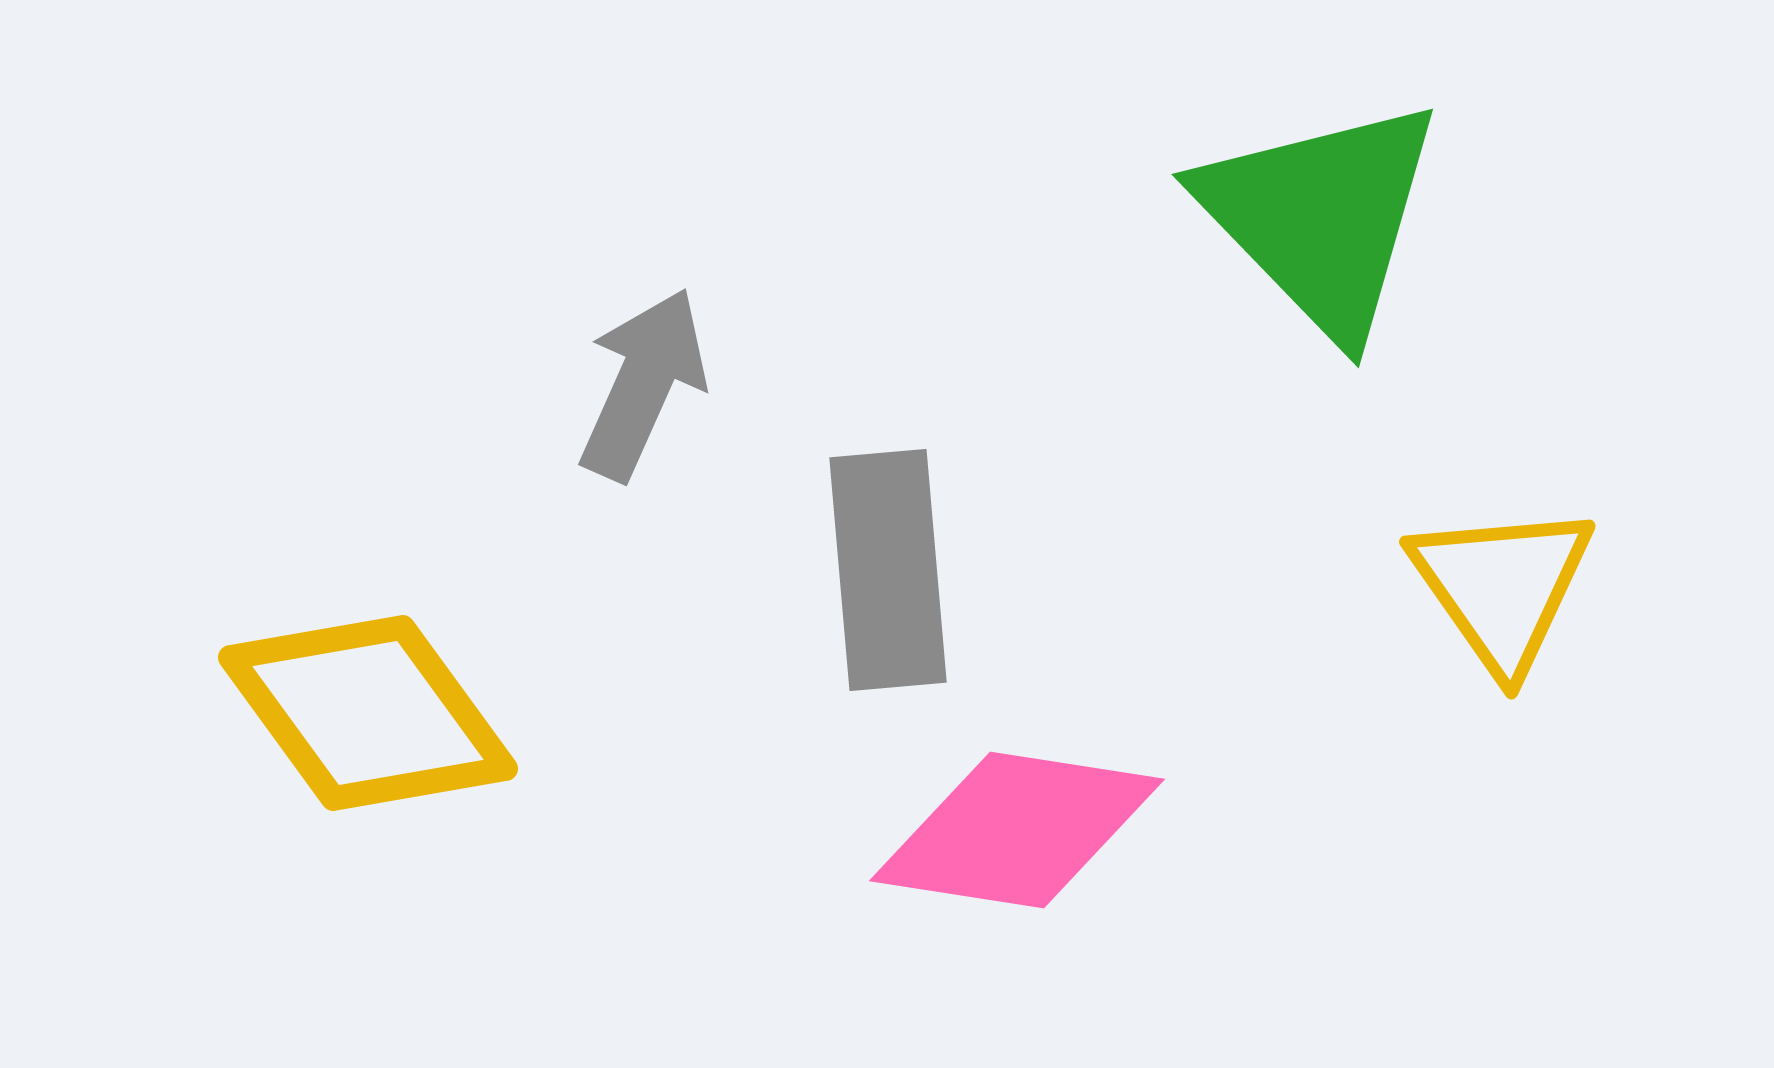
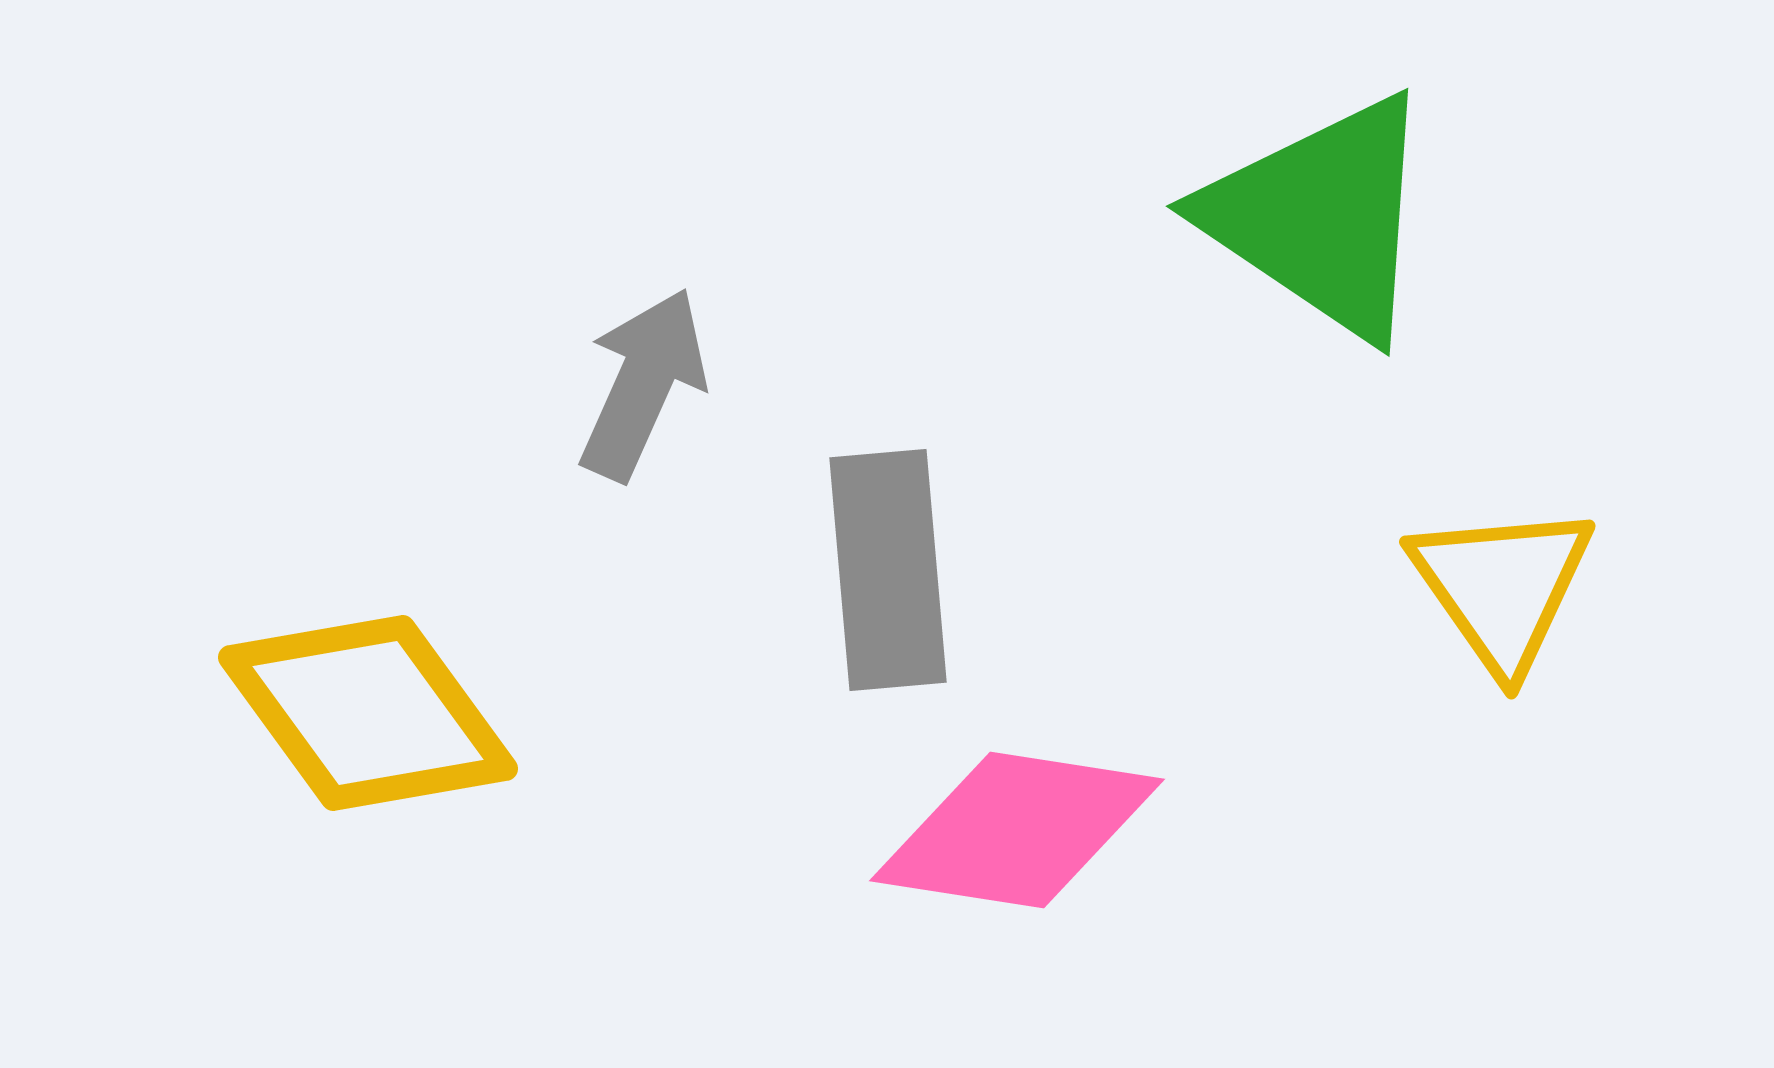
green triangle: rotated 12 degrees counterclockwise
